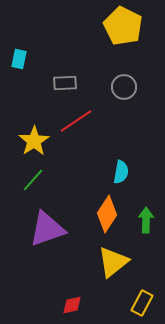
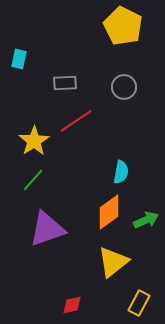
orange diamond: moved 2 px right, 2 px up; rotated 21 degrees clockwise
green arrow: rotated 65 degrees clockwise
yellow rectangle: moved 3 px left
